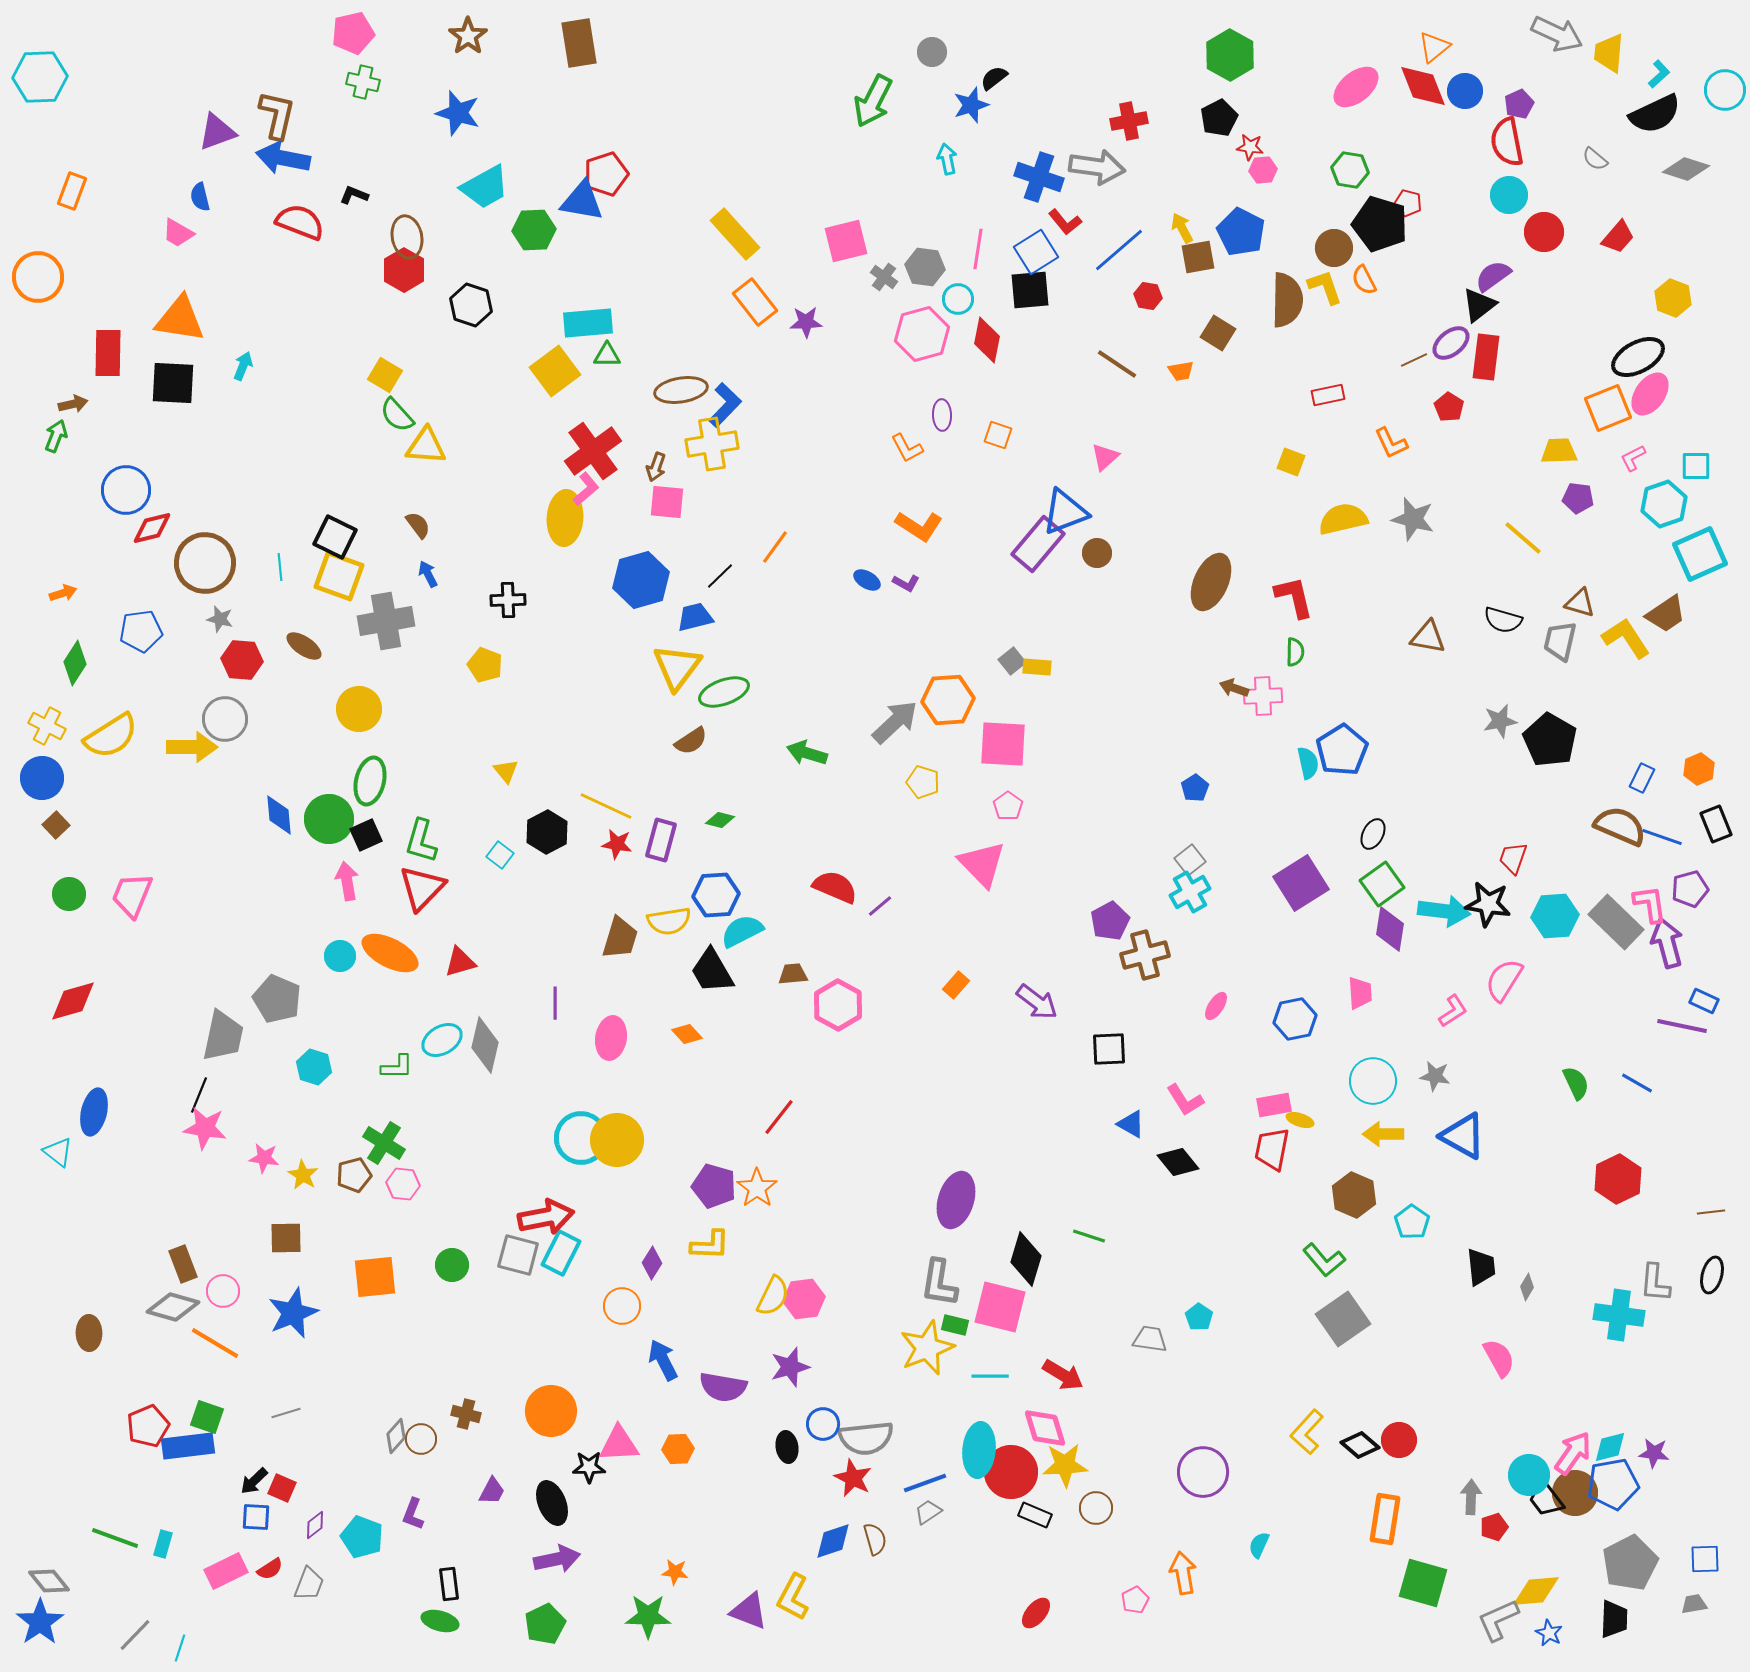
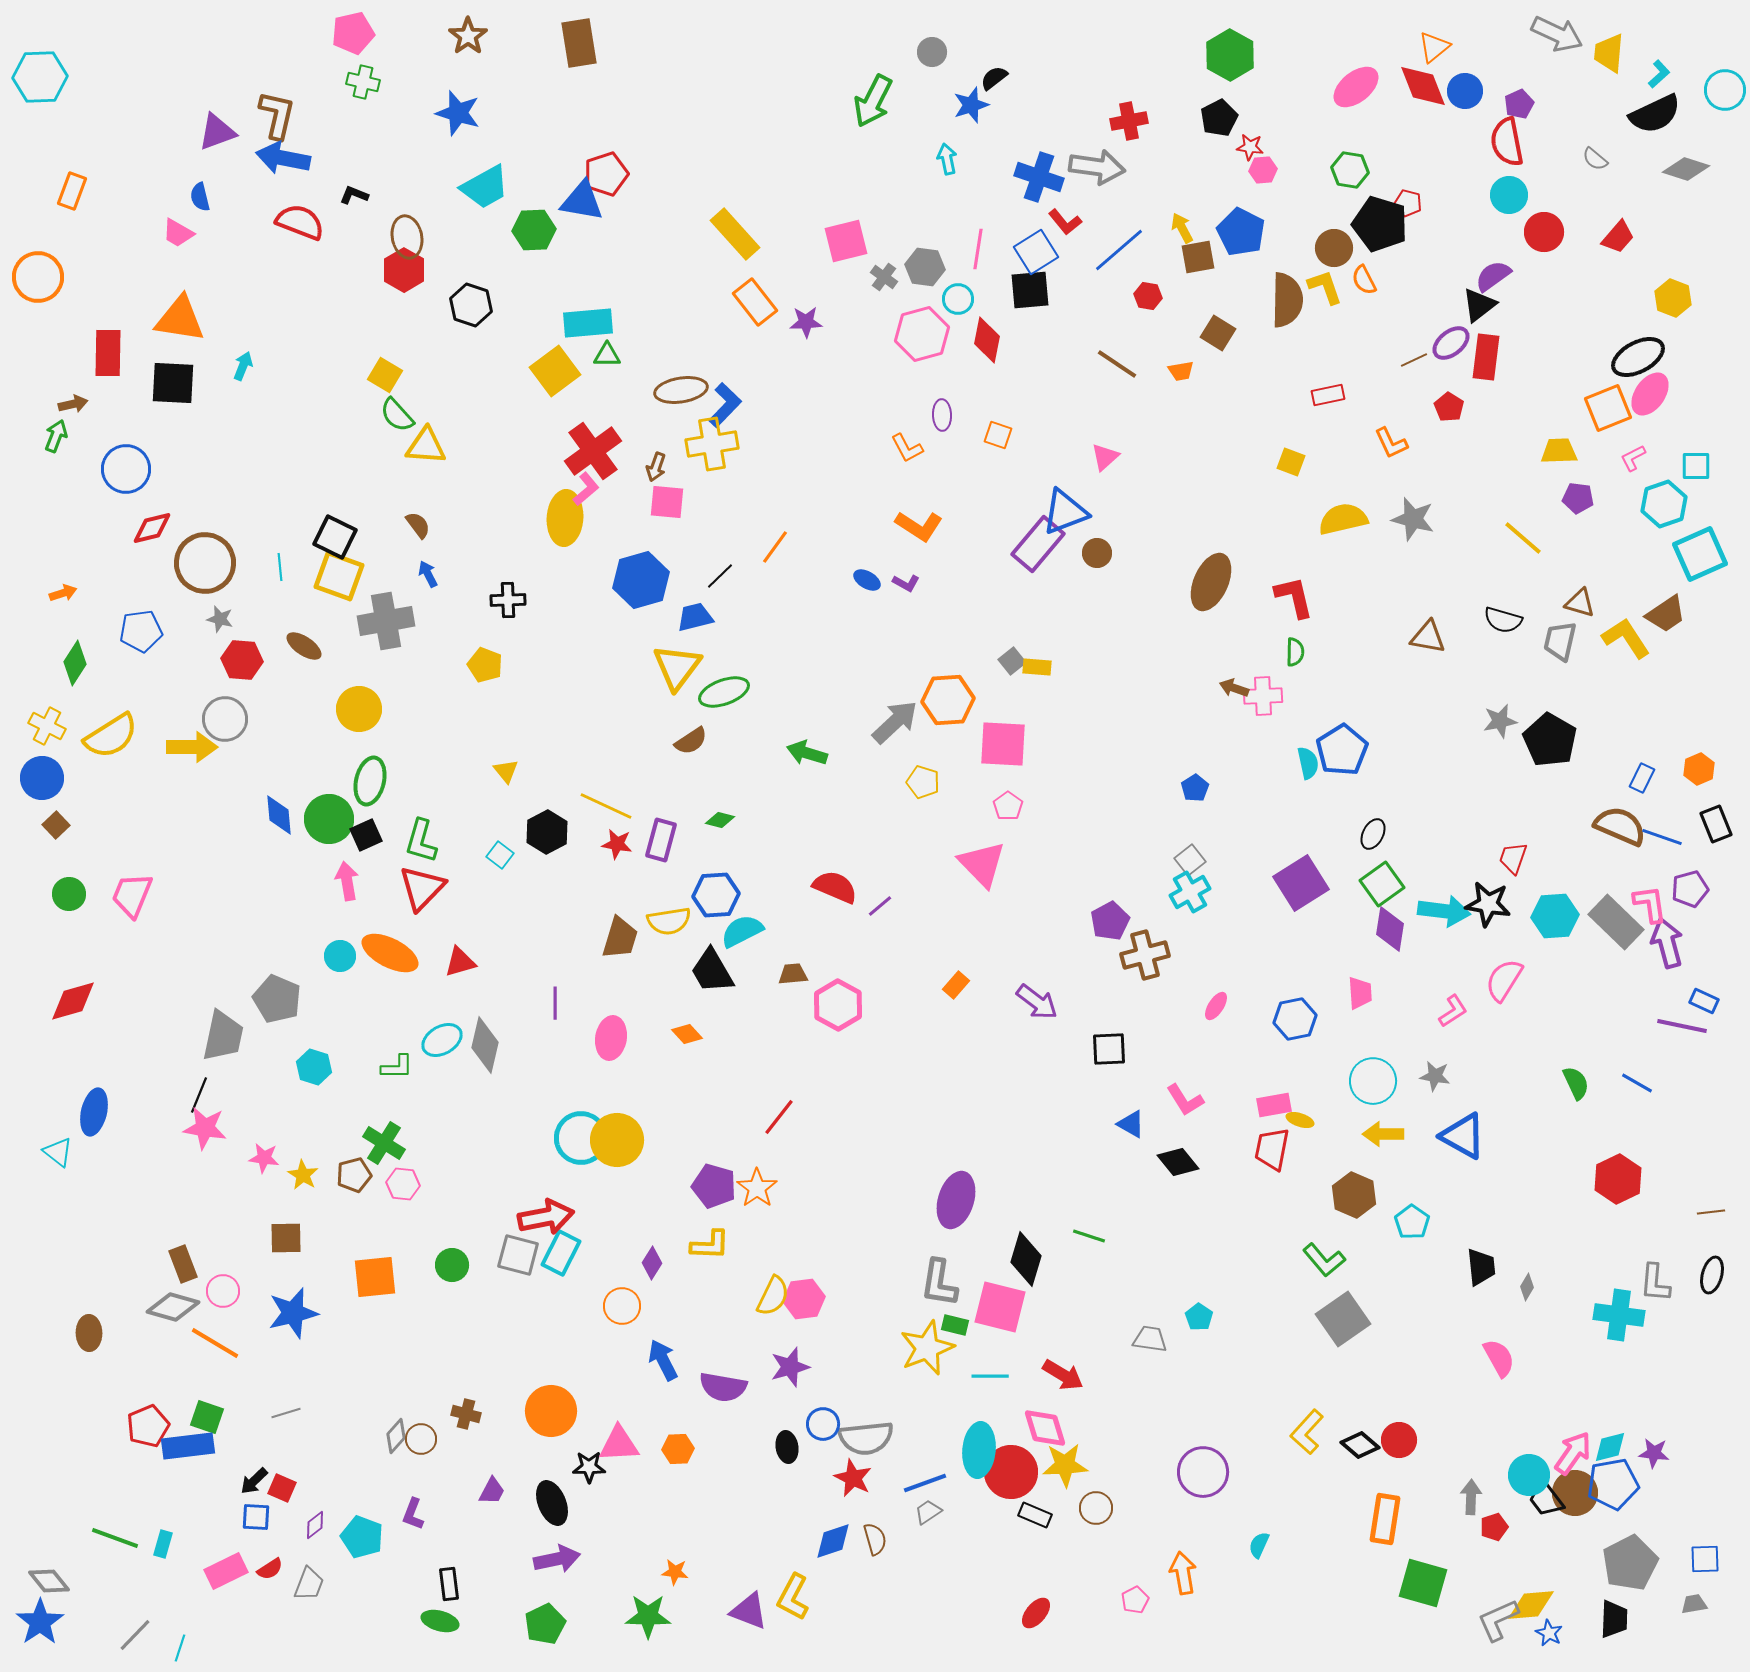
blue circle at (126, 490): moved 21 px up
blue star at (293, 1313): rotated 9 degrees clockwise
yellow diamond at (1536, 1591): moved 5 px left, 14 px down
